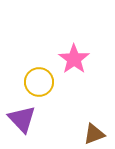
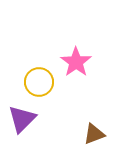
pink star: moved 2 px right, 3 px down
purple triangle: rotated 28 degrees clockwise
